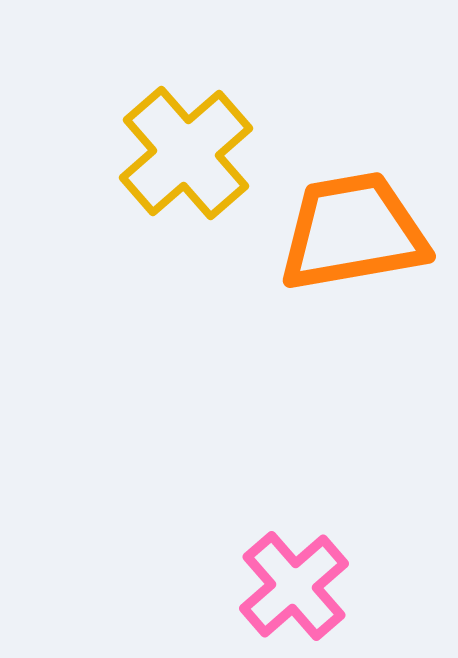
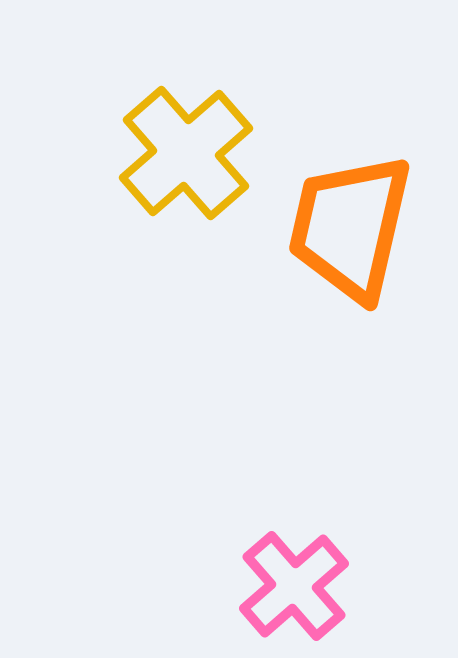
orange trapezoid: moved 3 px left, 5 px up; rotated 67 degrees counterclockwise
